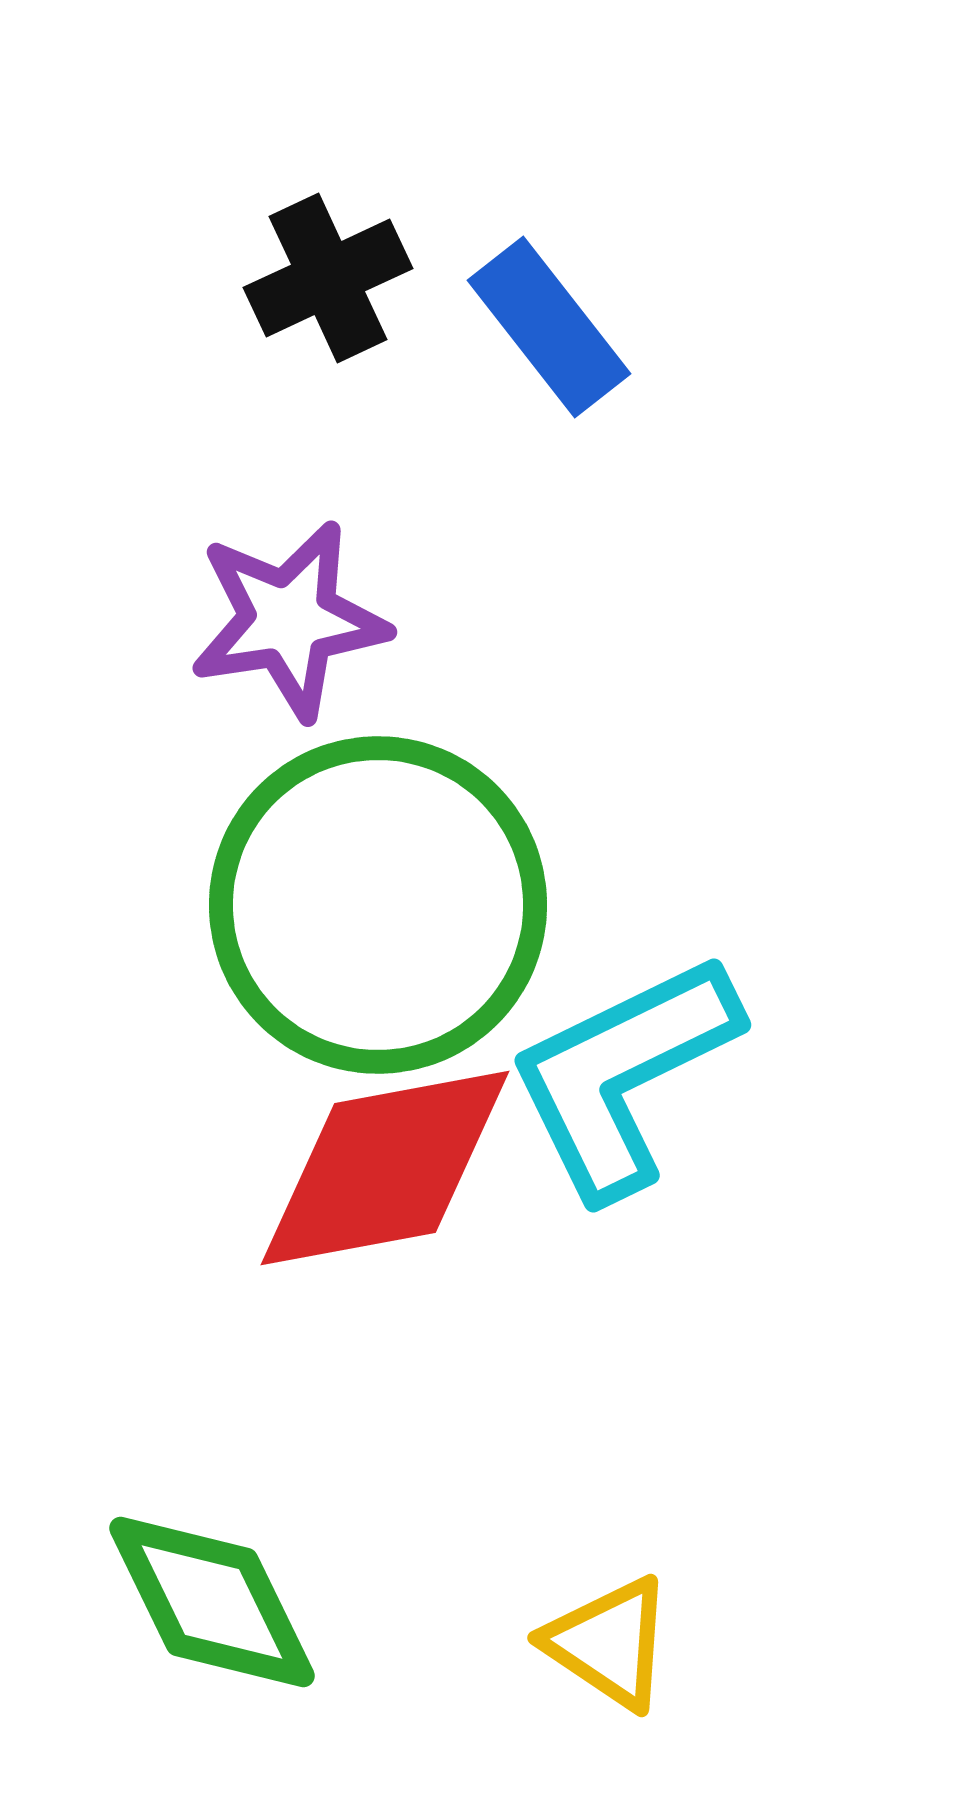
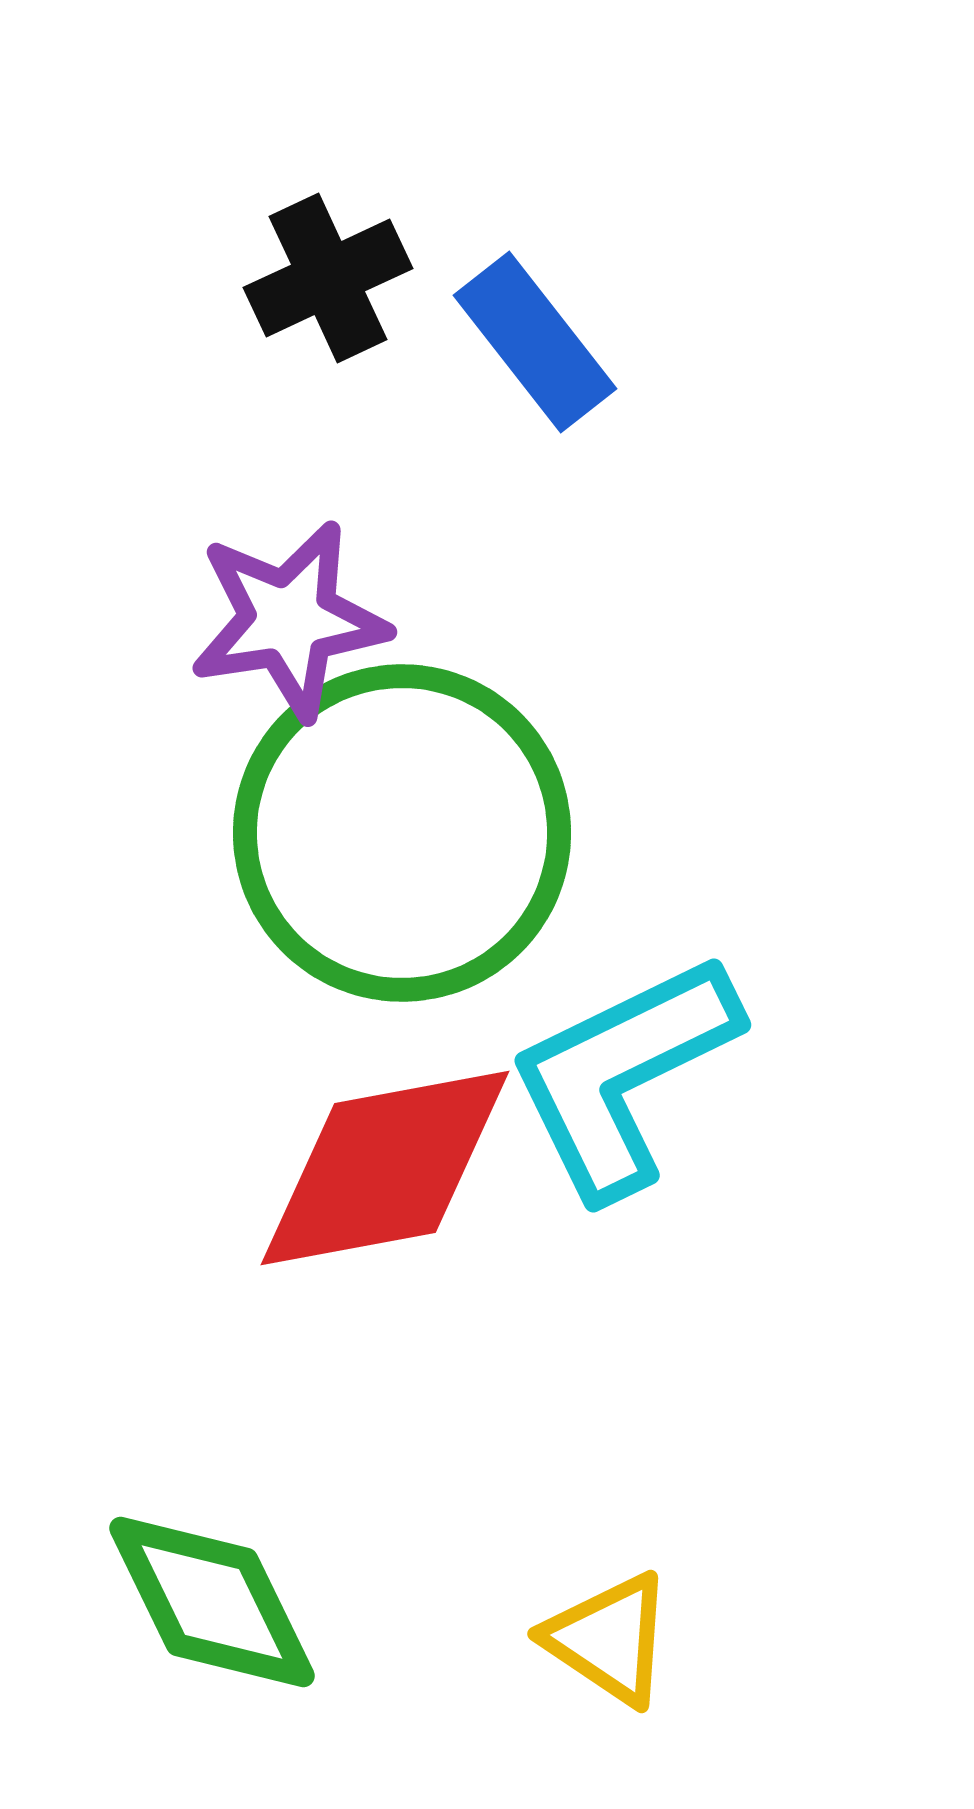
blue rectangle: moved 14 px left, 15 px down
green circle: moved 24 px right, 72 px up
yellow triangle: moved 4 px up
